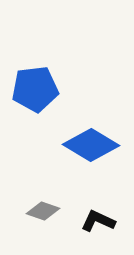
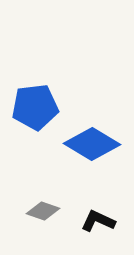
blue pentagon: moved 18 px down
blue diamond: moved 1 px right, 1 px up
